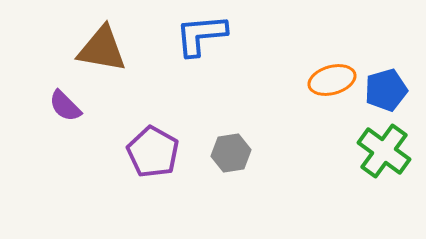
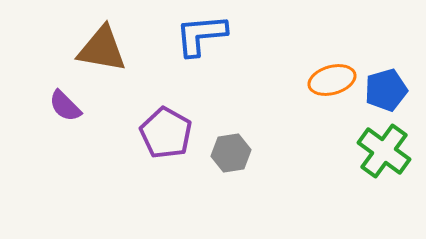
purple pentagon: moved 13 px right, 19 px up
